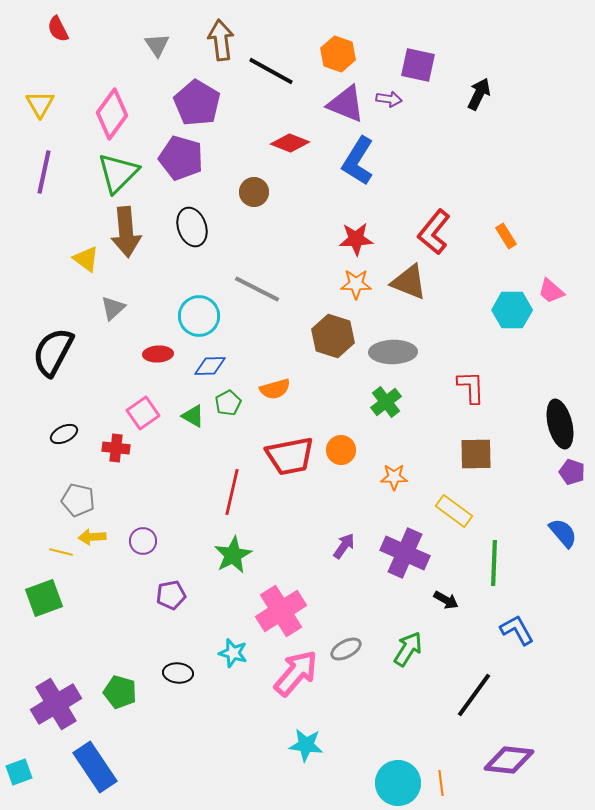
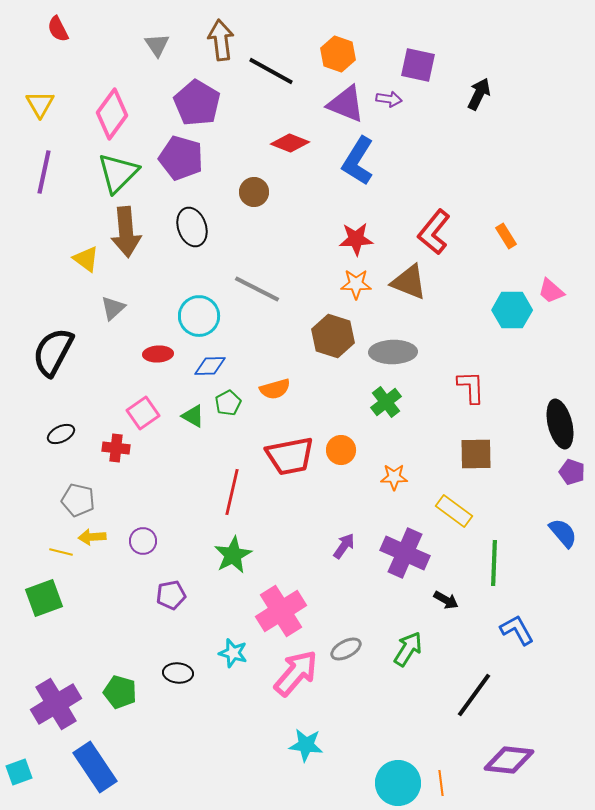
black ellipse at (64, 434): moved 3 px left
